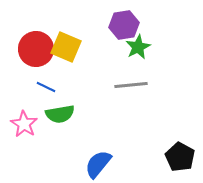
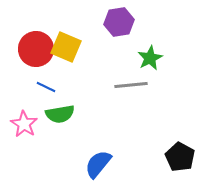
purple hexagon: moved 5 px left, 3 px up
green star: moved 12 px right, 11 px down
